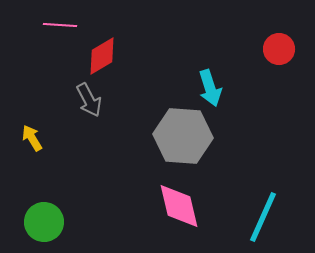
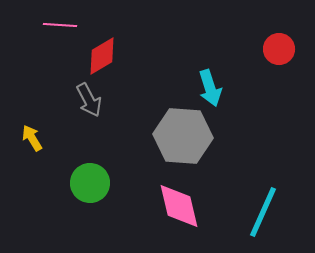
cyan line: moved 5 px up
green circle: moved 46 px right, 39 px up
